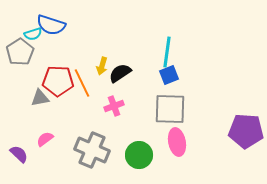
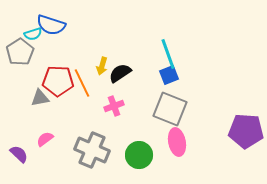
cyan line: moved 1 px right, 2 px down; rotated 28 degrees counterclockwise
gray square: rotated 20 degrees clockwise
